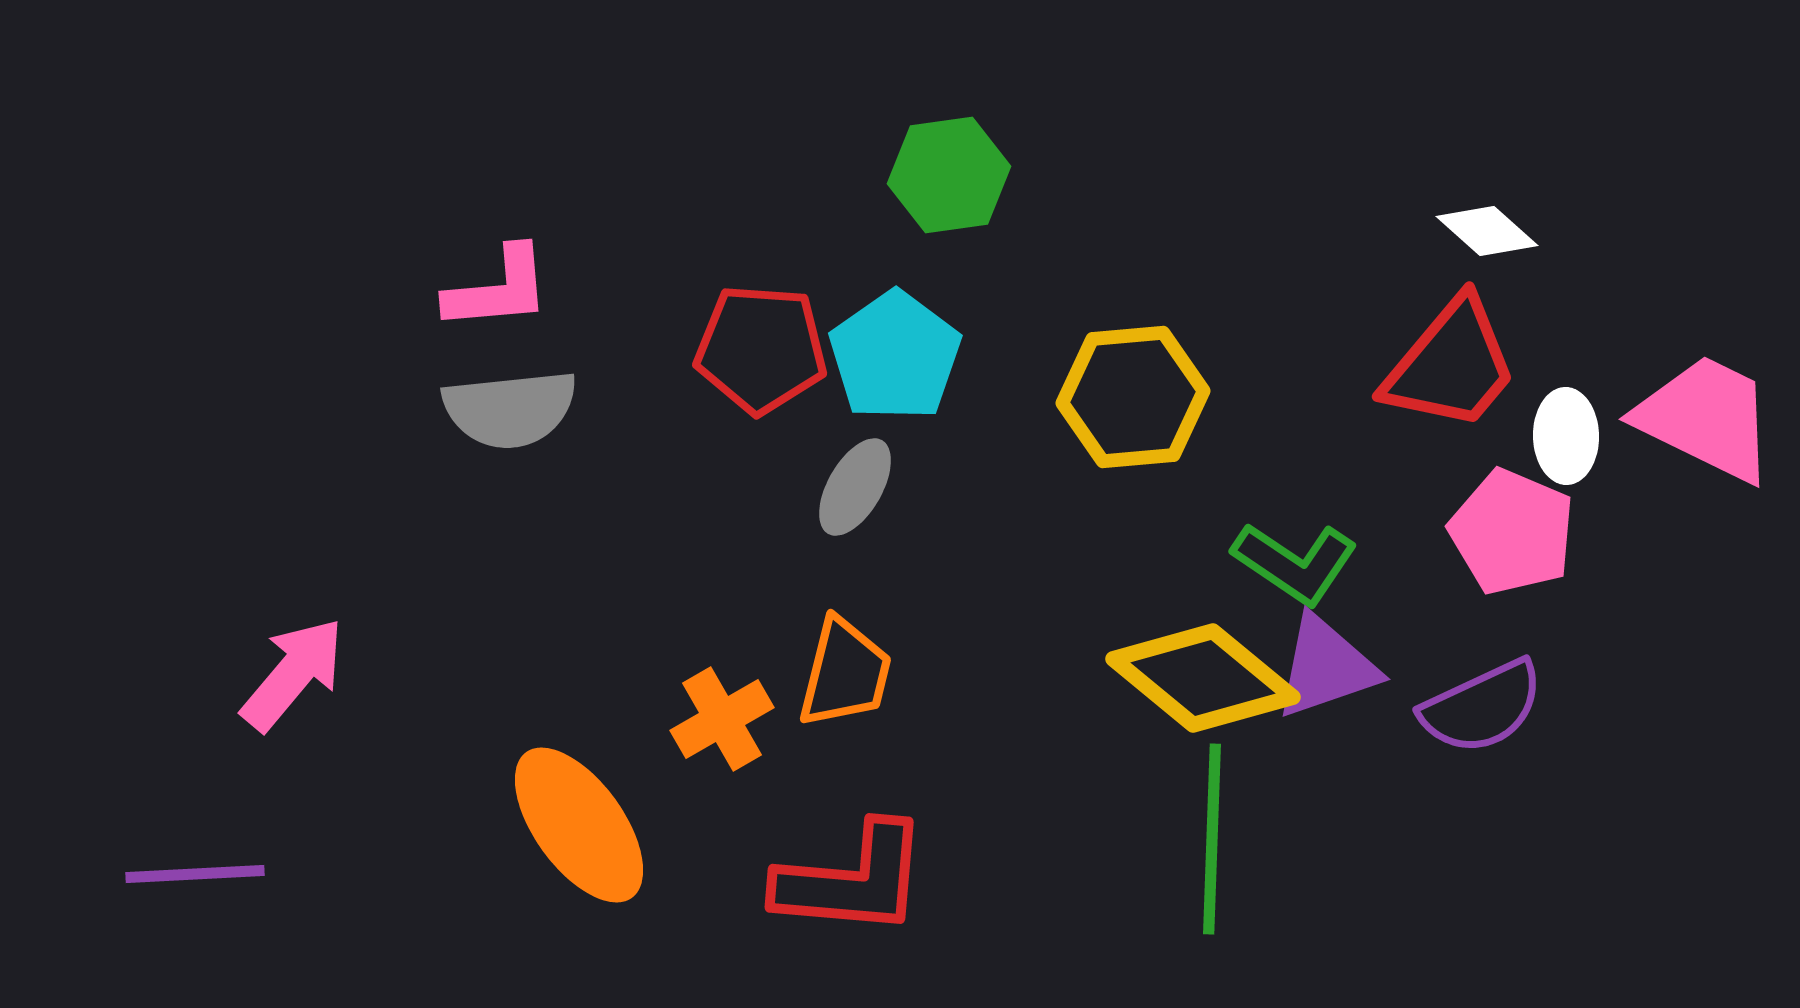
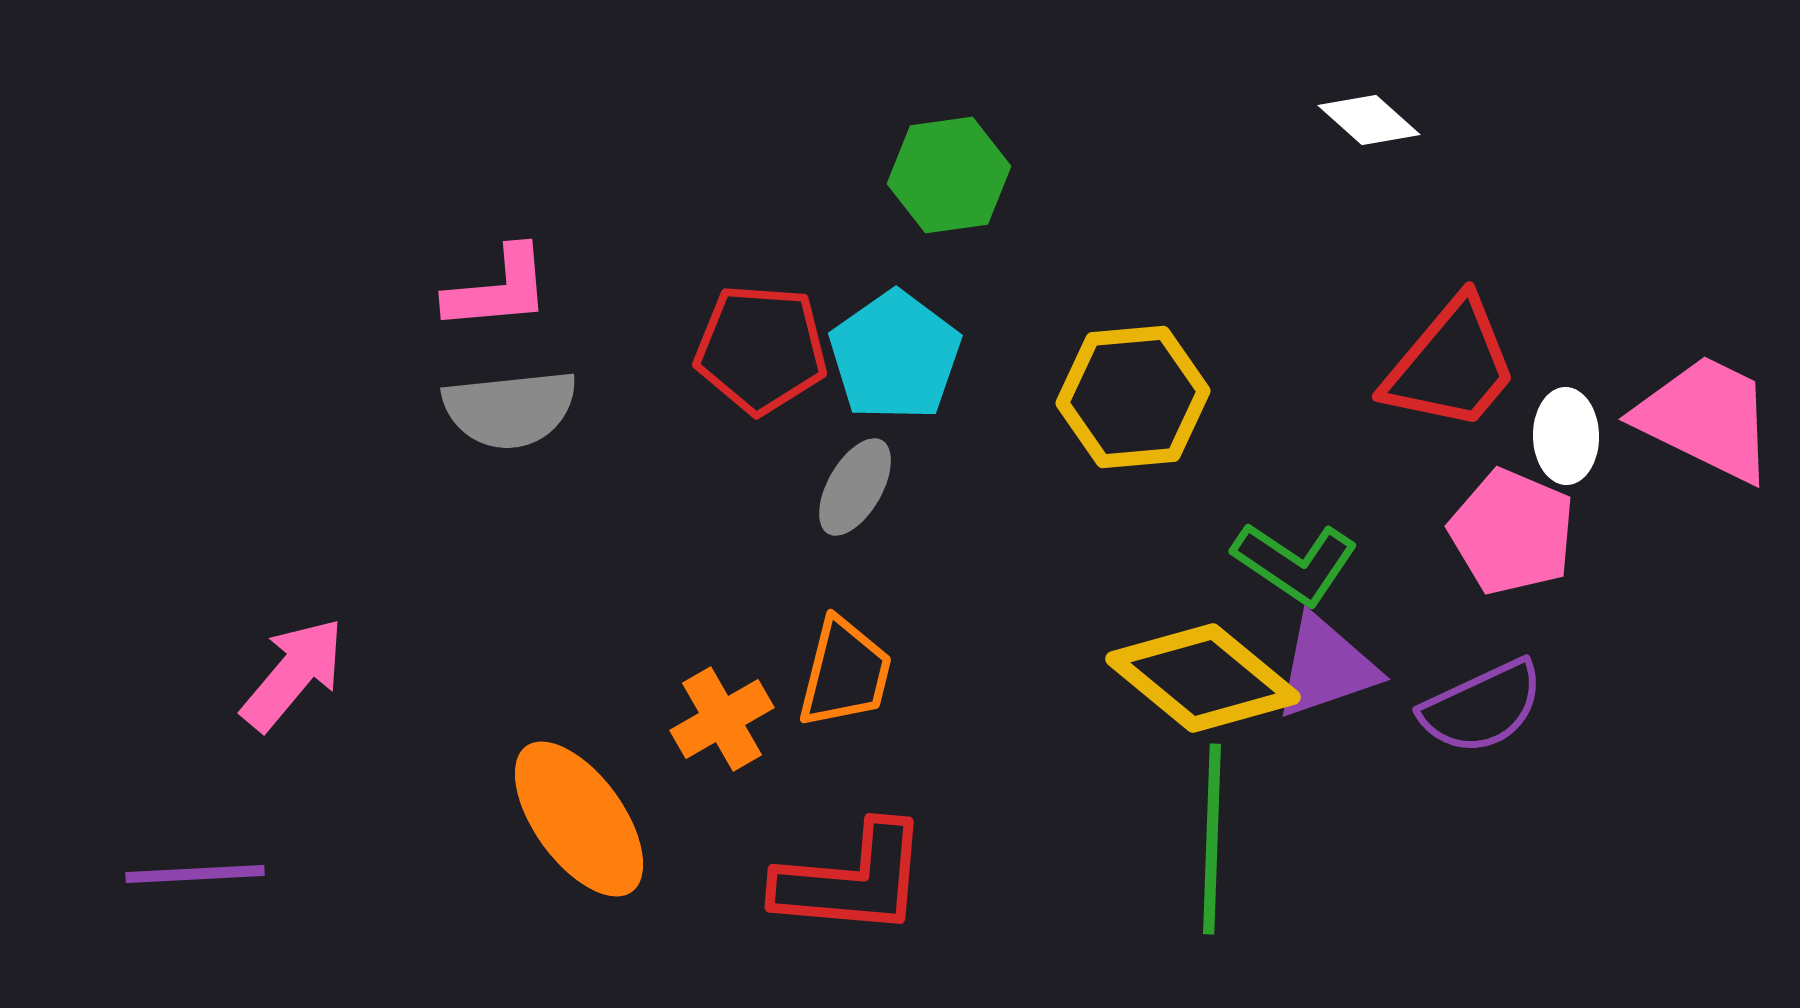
white diamond: moved 118 px left, 111 px up
orange ellipse: moved 6 px up
